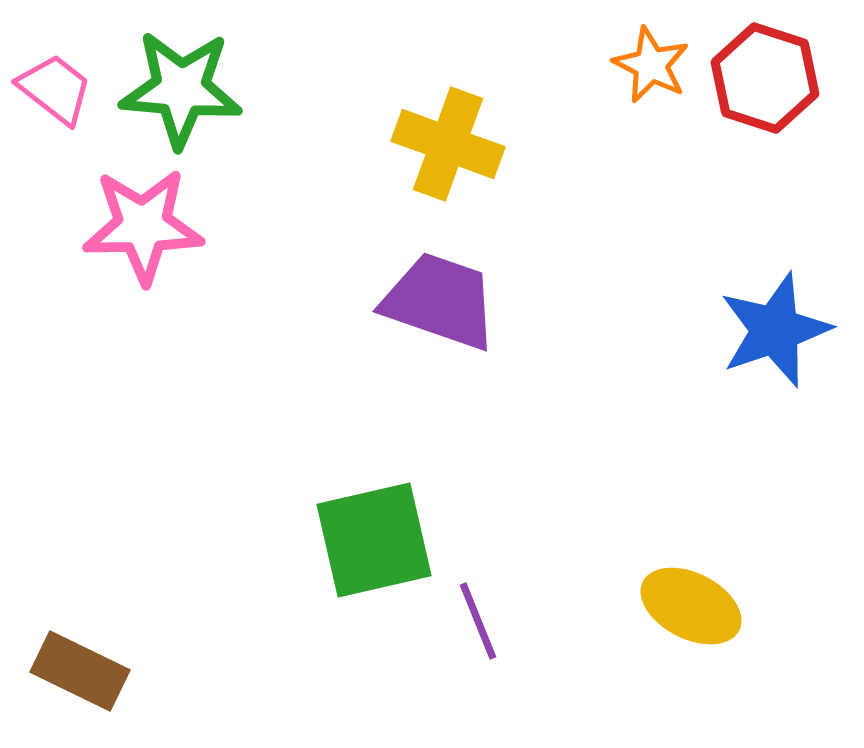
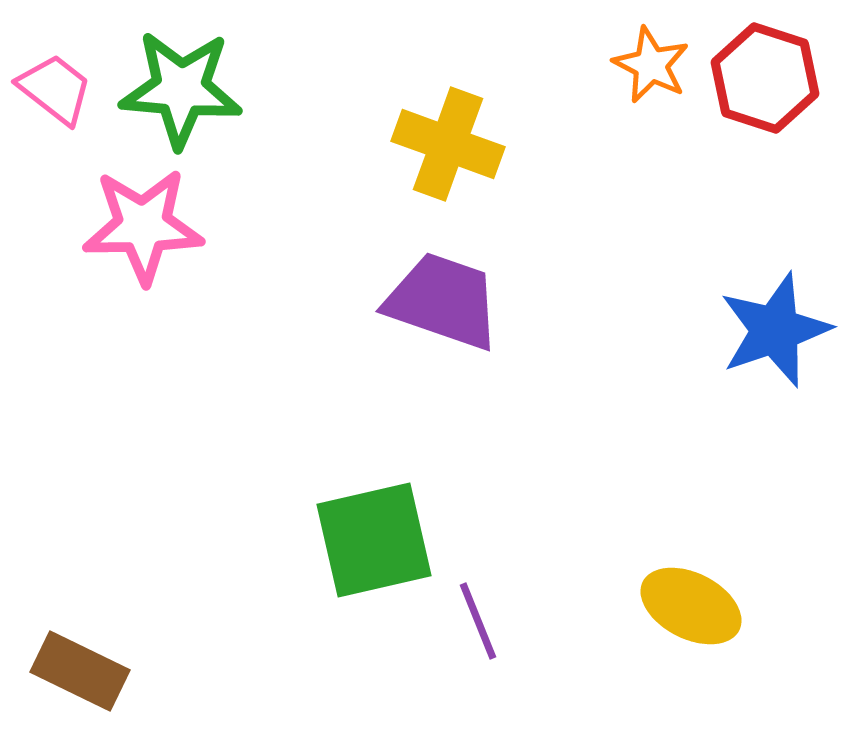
purple trapezoid: moved 3 px right
